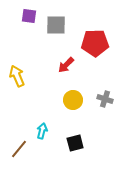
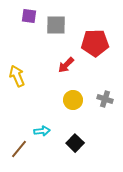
cyan arrow: rotated 70 degrees clockwise
black square: rotated 30 degrees counterclockwise
